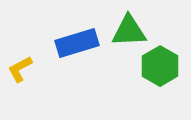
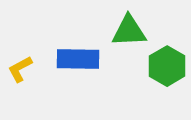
blue rectangle: moved 1 px right, 16 px down; rotated 18 degrees clockwise
green hexagon: moved 7 px right
